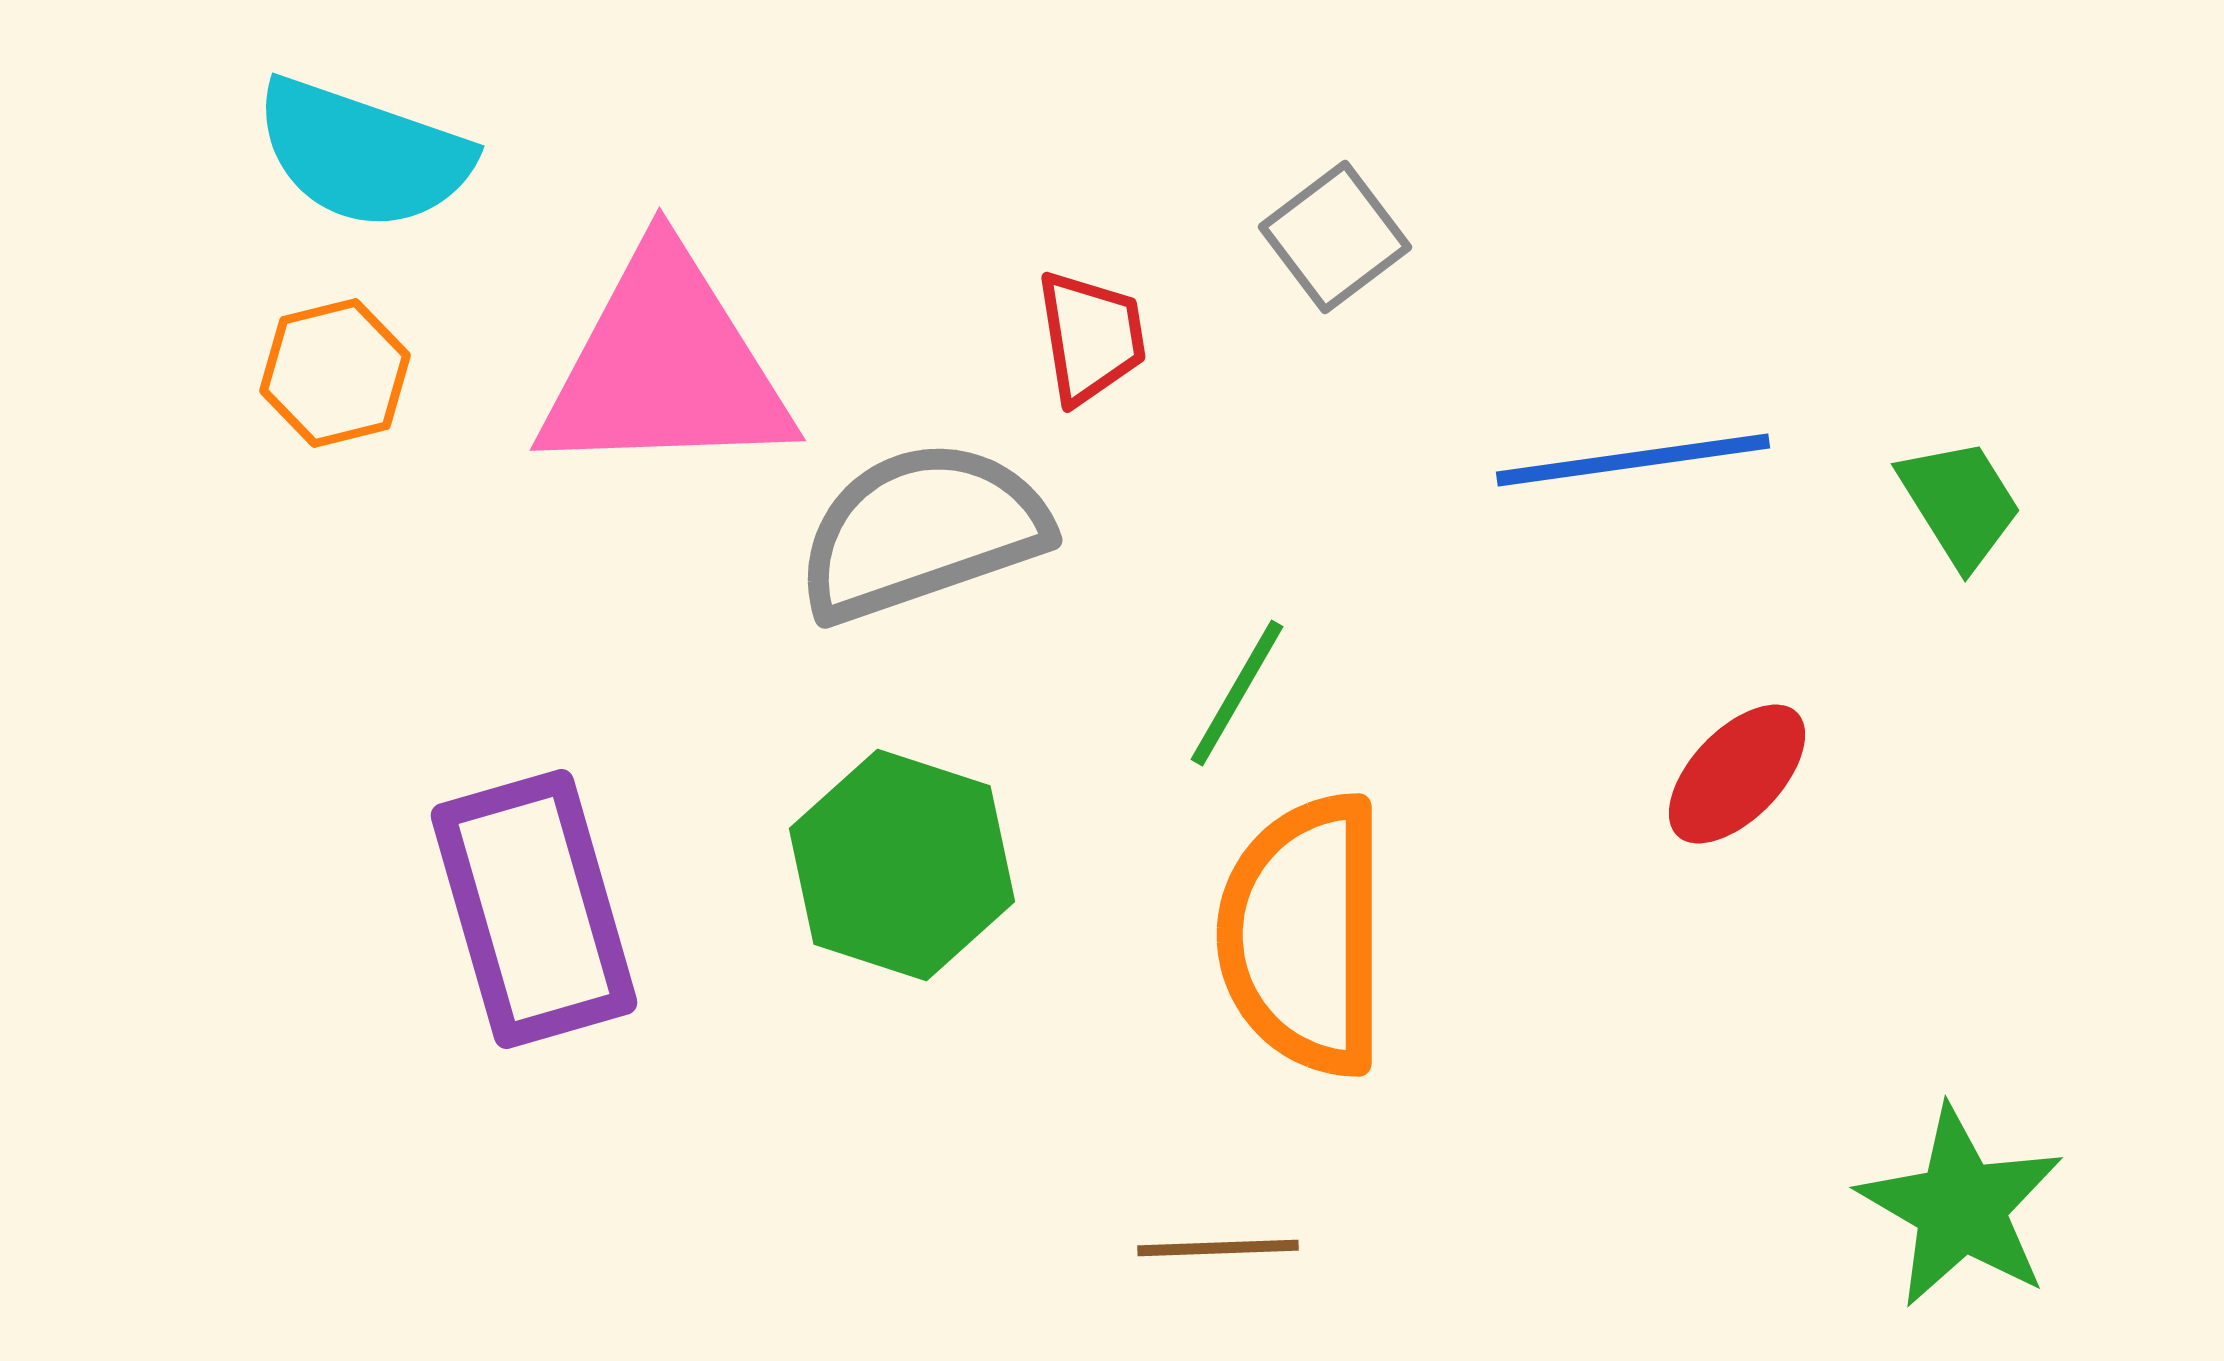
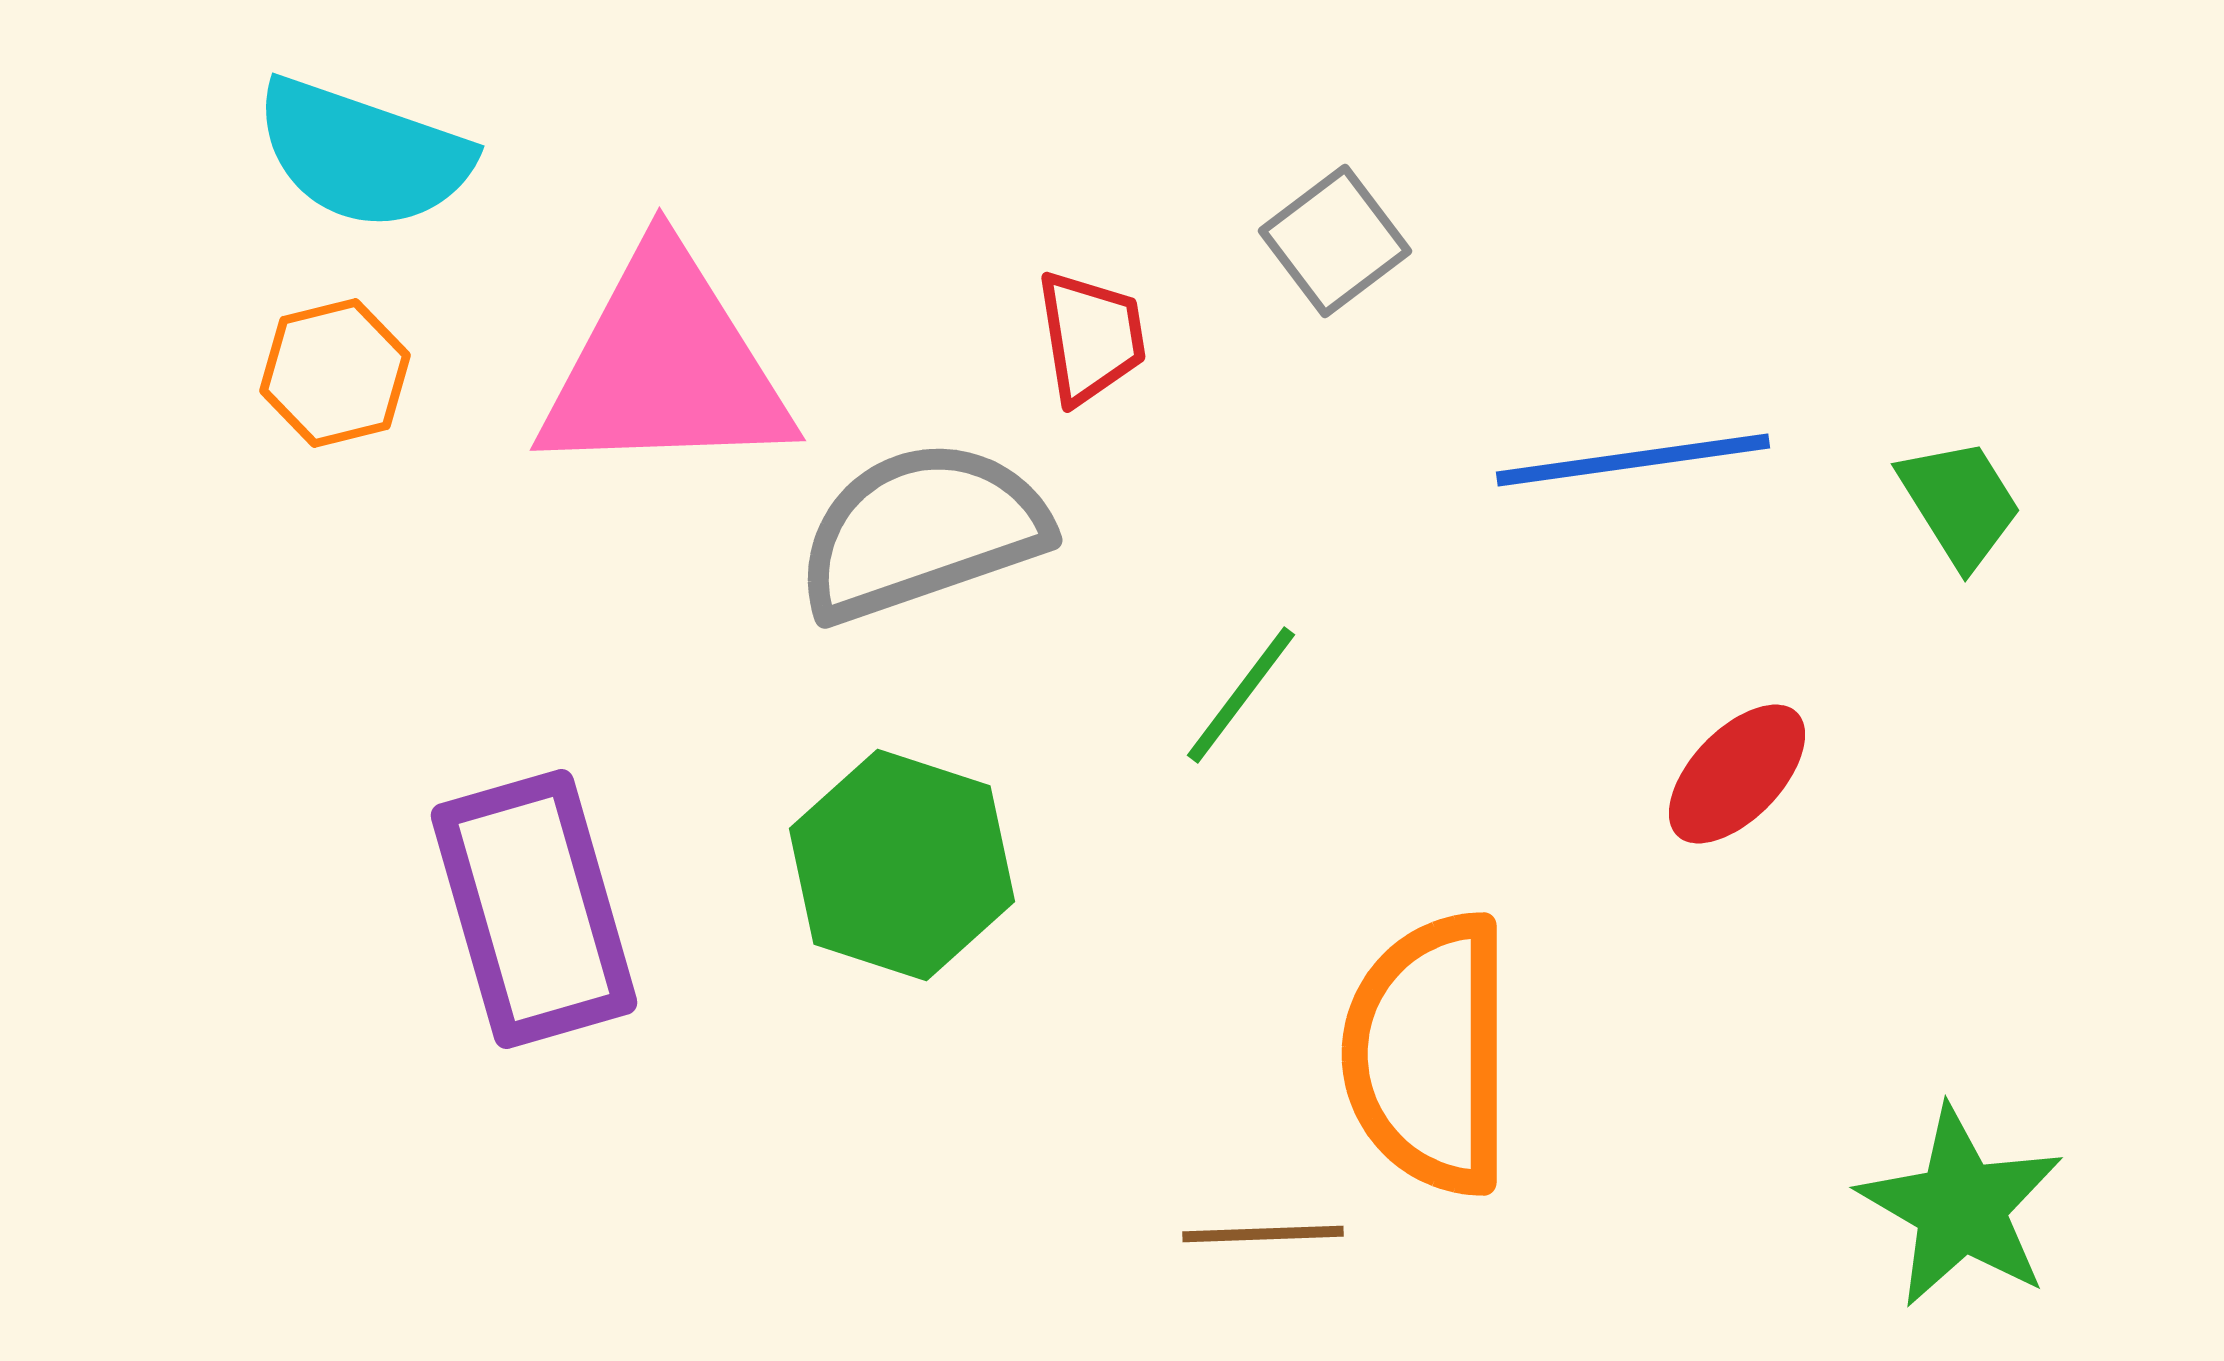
gray square: moved 4 px down
green line: moved 4 px right, 2 px down; rotated 7 degrees clockwise
orange semicircle: moved 125 px right, 119 px down
brown line: moved 45 px right, 14 px up
